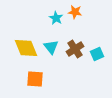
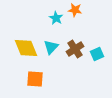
orange star: moved 2 px up
cyan triangle: rotated 21 degrees clockwise
